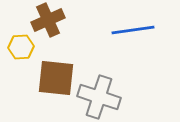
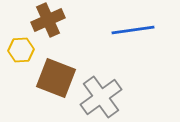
yellow hexagon: moved 3 px down
brown square: rotated 15 degrees clockwise
gray cross: moved 2 px right; rotated 36 degrees clockwise
